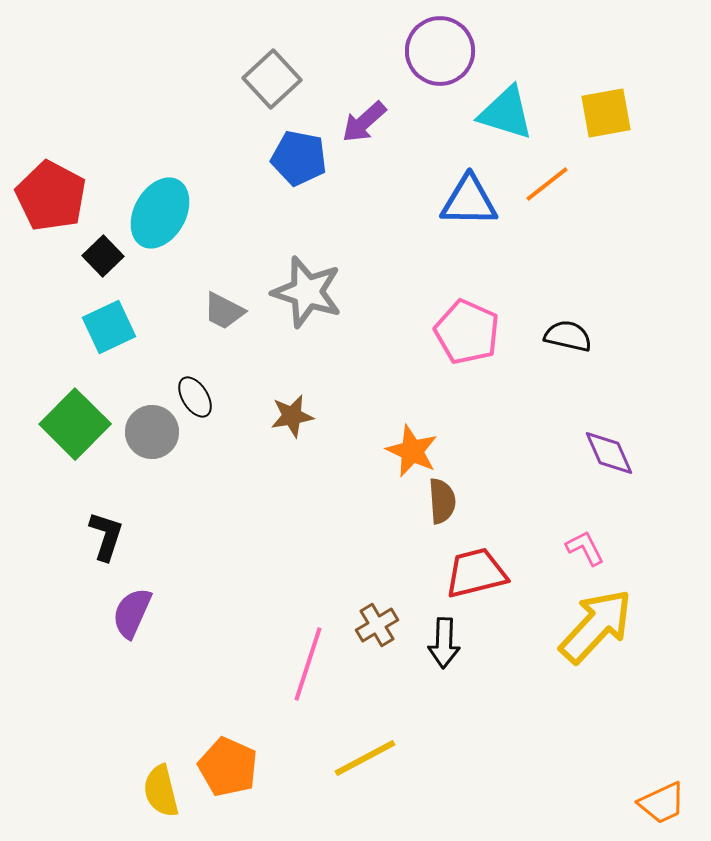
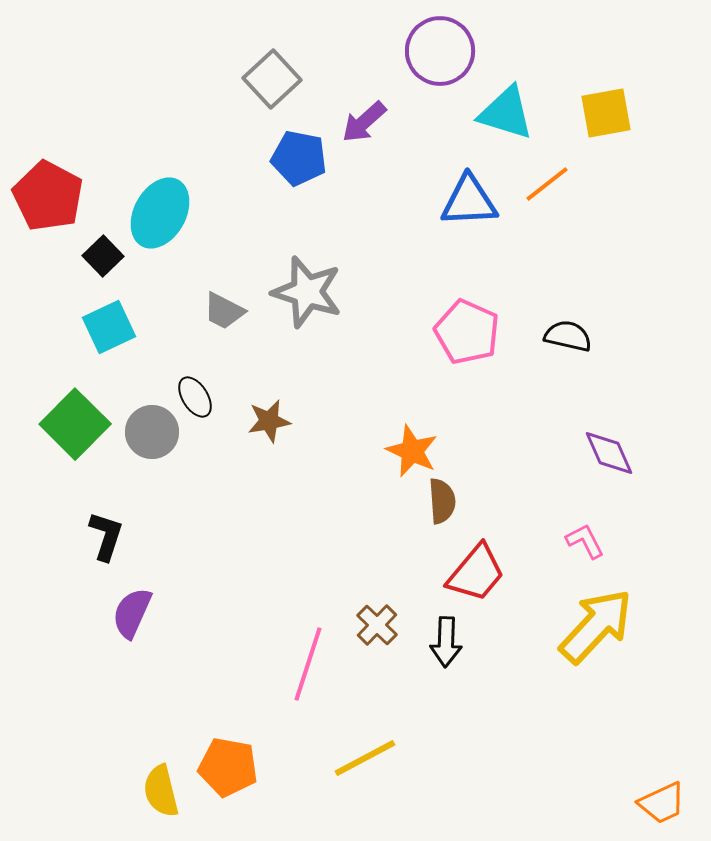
red pentagon: moved 3 px left
blue triangle: rotated 4 degrees counterclockwise
brown star: moved 23 px left, 5 px down
pink L-shape: moved 7 px up
red trapezoid: rotated 144 degrees clockwise
brown cross: rotated 15 degrees counterclockwise
black arrow: moved 2 px right, 1 px up
orange pentagon: rotated 14 degrees counterclockwise
